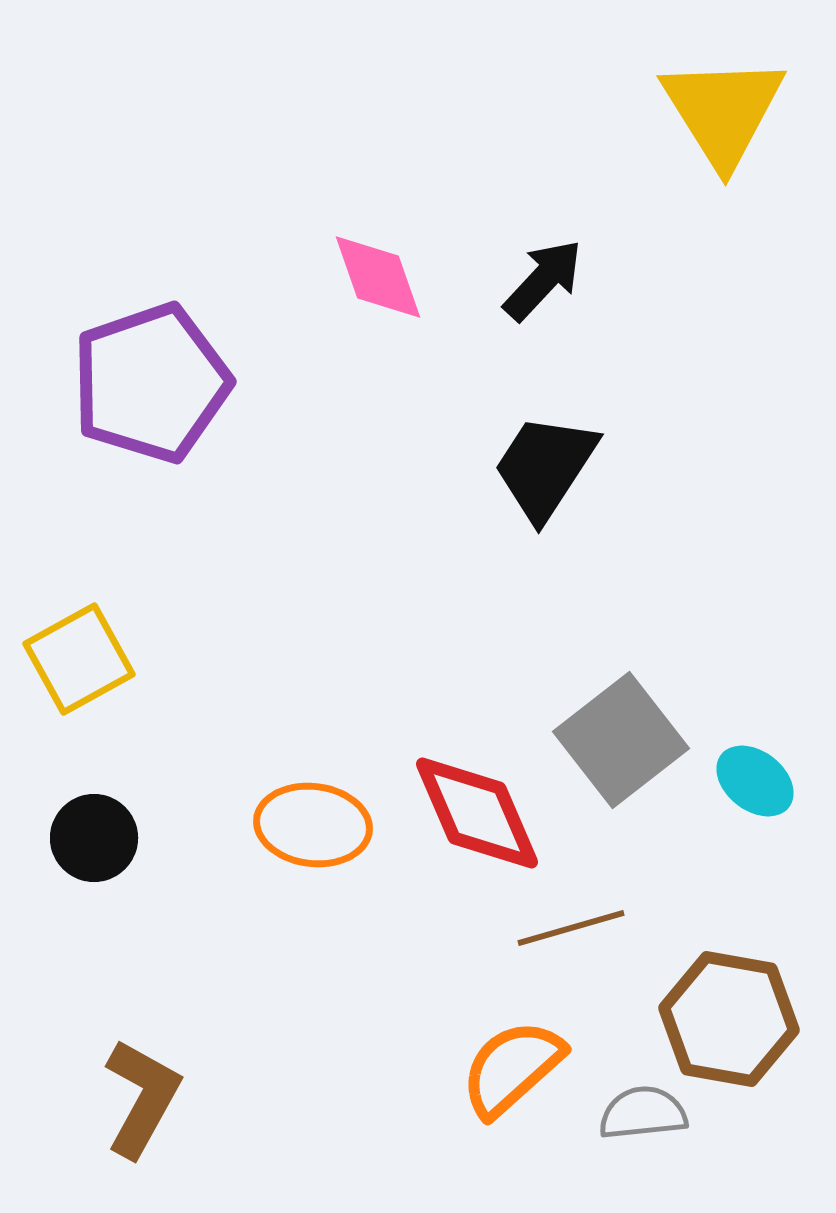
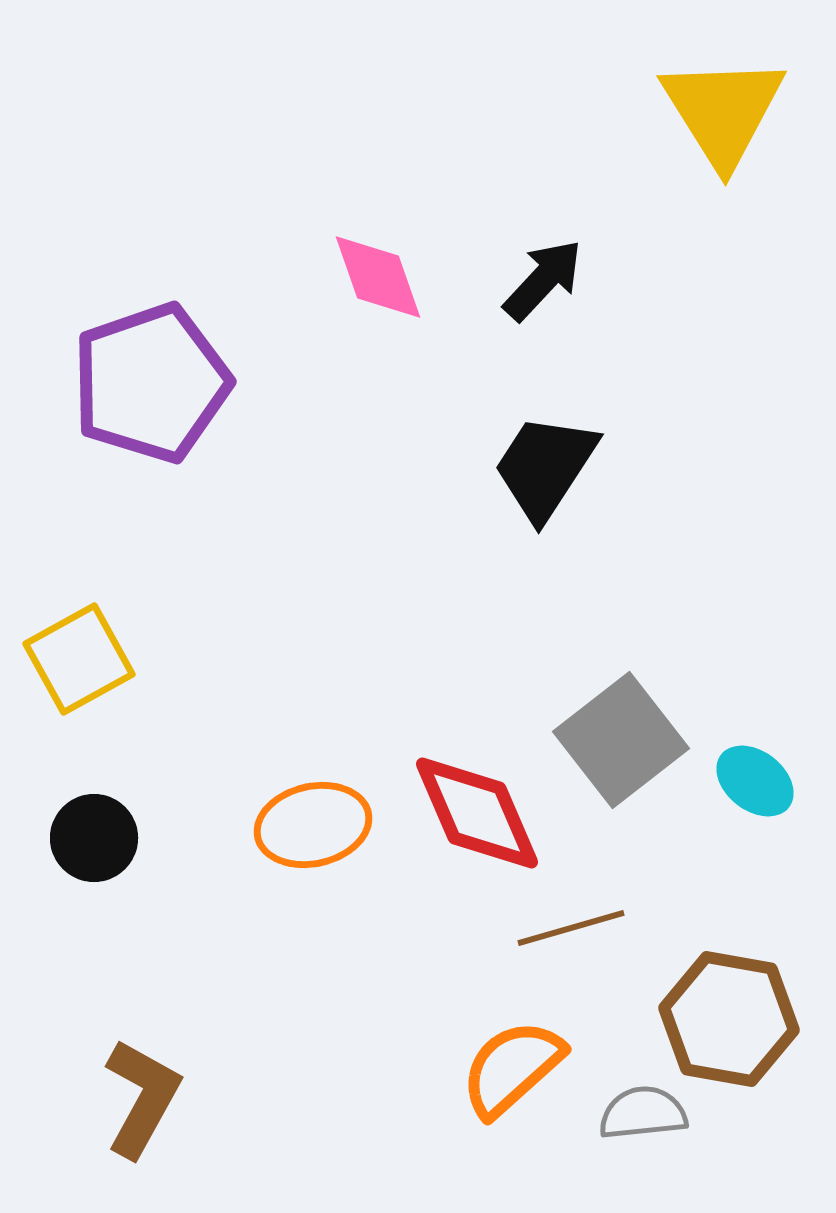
orange ellipse: rotated 20 degrees counterclockwise
